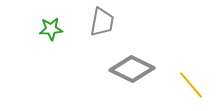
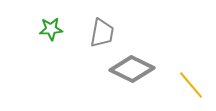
gray trapezoid: moved 11 px down
